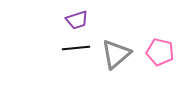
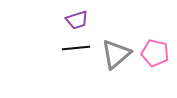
pink pentagon: moved 5 px left, 1 px down
